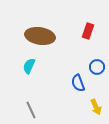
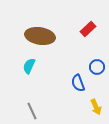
red rectangle: moved 2 px up; rotated 28 degrees clockwise
gray line: moved 1 px right, 1 px down
